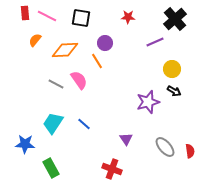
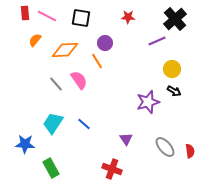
purple line: moved 2 px right, 1 px up
gray line: rotated 21 degrees clockwise
